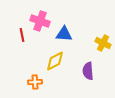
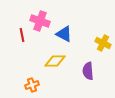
blue triangle: rotated 24 degrees clockwise
yellow diamond: rotated 25 degrees clockwise
orange cross: moved 3 px left, 3 px down; rotated 16 degrees counterclockwise
